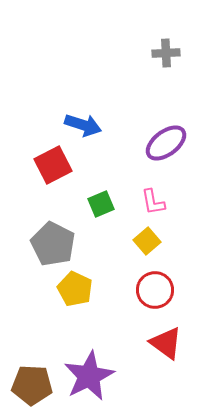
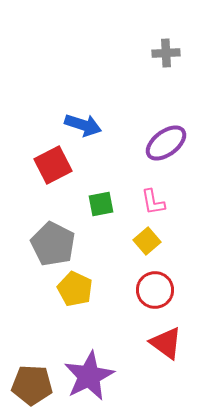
green square: rotated 12 degrees clockwise
